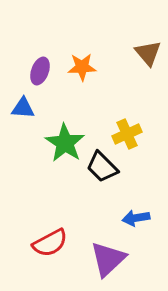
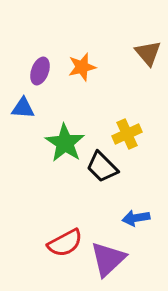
orange star: rotated 12 degrees counterclockwise
red semicircle: moved 15 px right
